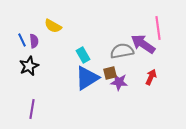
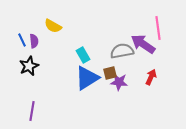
purple line: moved 2 px down
